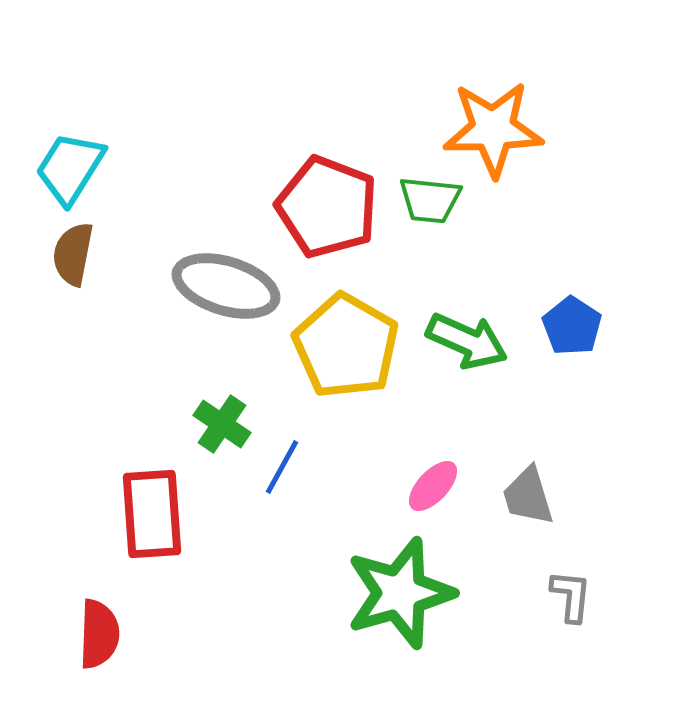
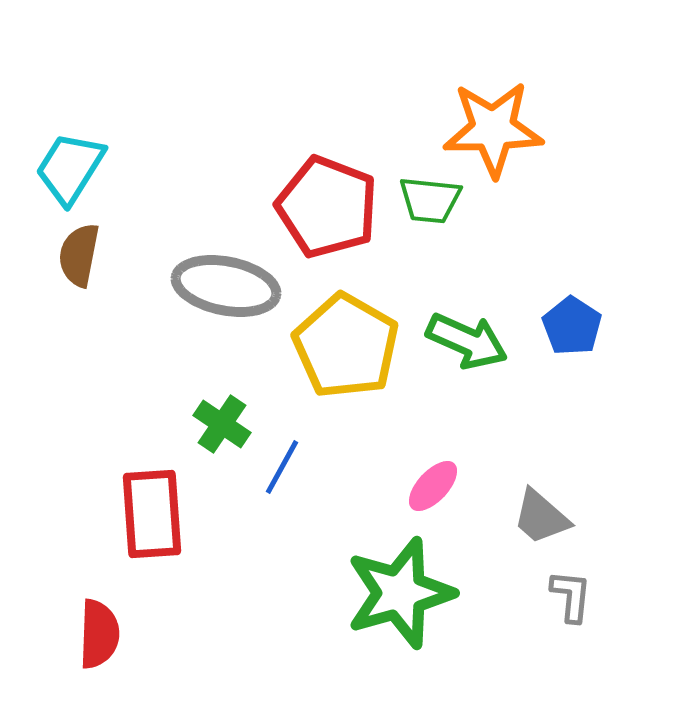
brown semicircle: moved 6 px right, 1 px down
gray ellipse: rotated 6 degrees counterclockwise
gray trapezoid: moved 13 px right, 21 px down; rotated 32 degrees counterclockwise
